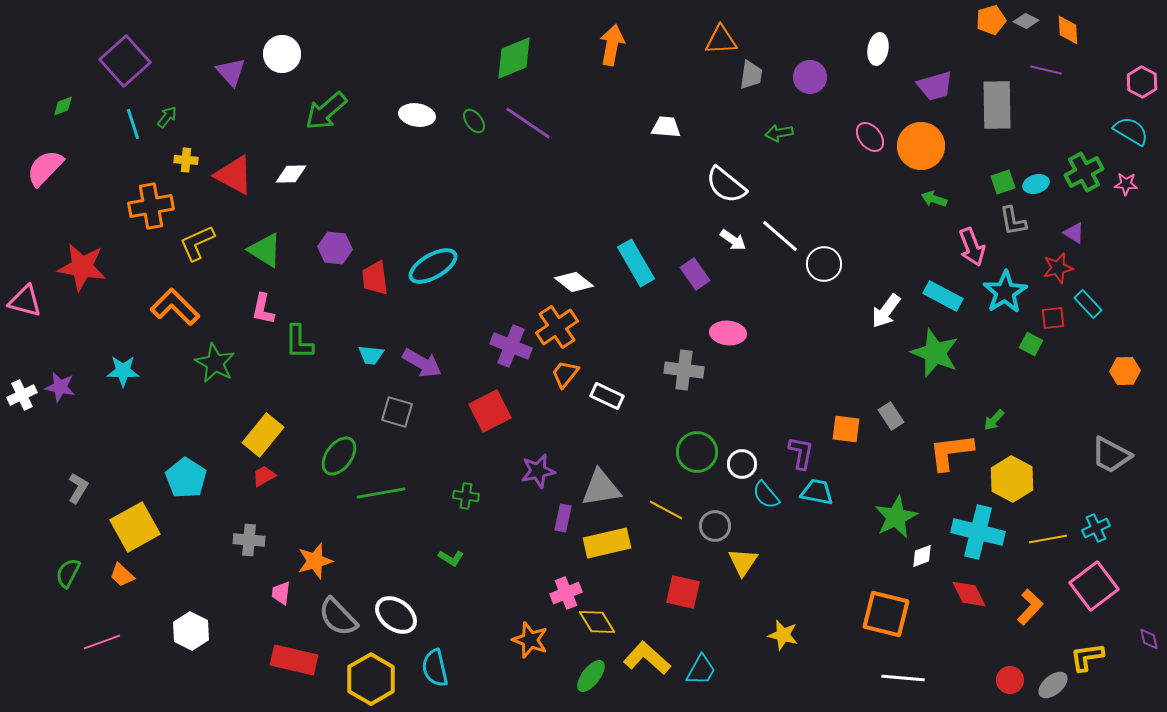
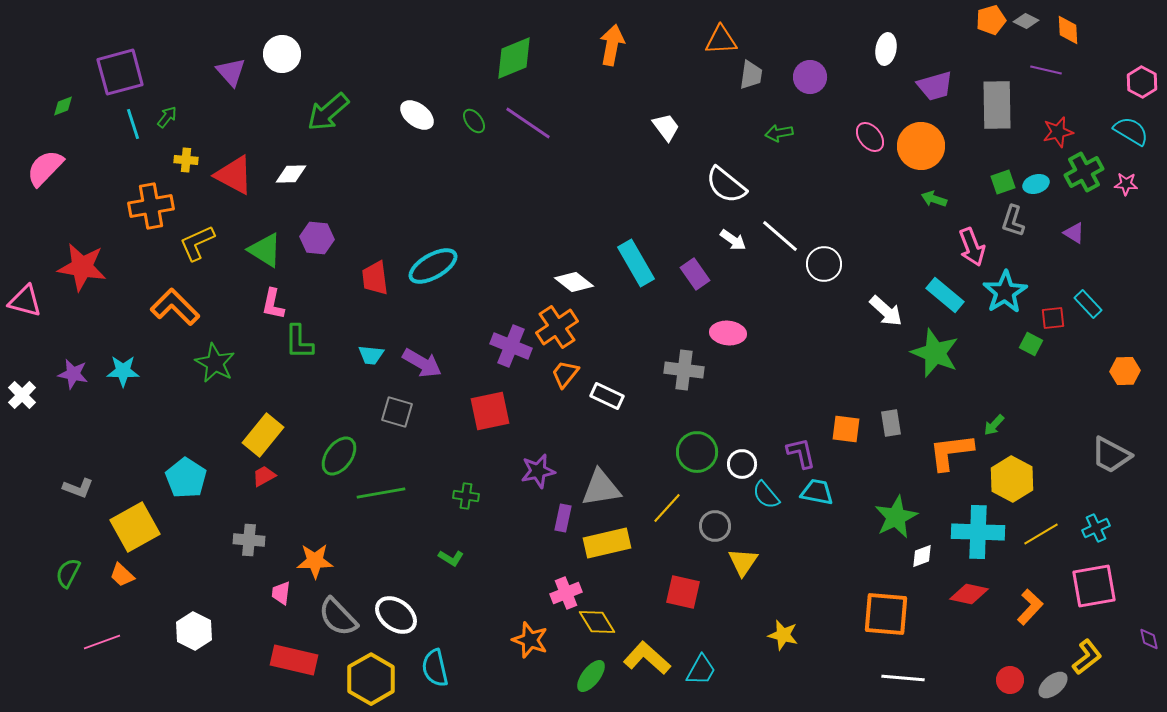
white ellipse at (878, 49): moved 8 px right
purple square at (125, 61): moved 5 px left, 11 px down; rotated 27 degrees clockwise
green arrow at (326, 111): moved 2 px right, 1 px down
white ellipse at (417, 115): rotated 28 degrees clockwise
white trapezoid at (666, 127): rotated 48 degrees clockwise
gray L-shape at (1013, 221): rotated 28 degrees clockwise
purple hexagon at (335, 248): moved 18 px left, 10 px up
red star at (1058, 268): moved 136 px up
cyan rectangle at (943, 296): moved 2 px right, 1 px up; rotated 12 degrees clockwise
pink L-shape at (263, 309): moved 10 px right, 5 px up
white arrow at (886, 311): rotated 84 degrees counterclockwise
purple star at (60, 387): moved 13 px right, 13 px up
white cross at (22, 395): rotated 20 degrees counterclockwise
red square at (490, 411): rotated 15 degrees clockwise
gray rectangle at (891, 416): moved 7 px down; rotated 24 degrees clockwise
green arrow at (994, 420): moved 5 px down
purple L-shape at (801, 453): rotated 24 degrees counterclockwise
gray L-shape at (78, 488): rotated 80 degrees clockwise
yellow line at (666, 510): moved 1 px right, 2 px up; rotated 76 degrees counterclockwise
cyan cross at (978, 532): rotated 12 degrees counterclockwise
yellow line at (1048, 539): moved 7 px left, 5 px up; rotated 21 degrees counterclockwise
orange star at (315, 561): rotated 15 degrees clockwise
pink square at (1094, 586): rotated 27 degrees clockwise
red diamond at (969, 594): rotated 51 degrees counterclockwise
orange square at (886, 614): rotated 9 degrees counterclockwise
white hexagon at (191, 631): moved 3 px right
yellow L-shape at (1087, 657): rotated 150 degrees clockwise
